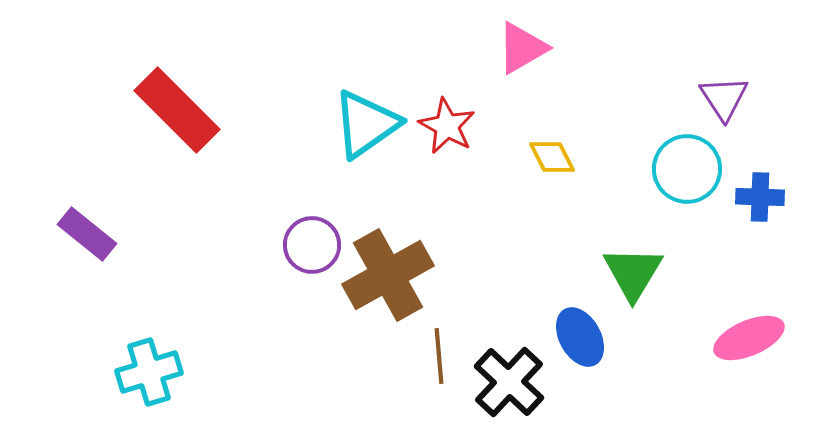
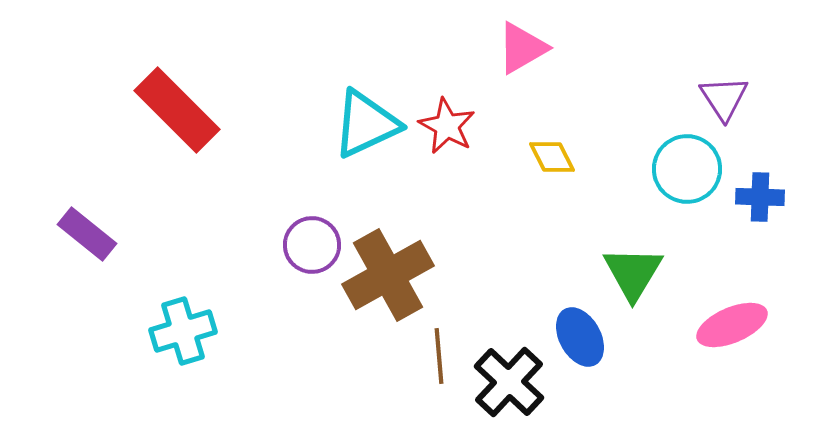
cyan triangle: rotated 10 degrees clockwise
pink ellipse: moved 17 px left, 13 px up
cyan cross: moved 34 px right, 41 px up
